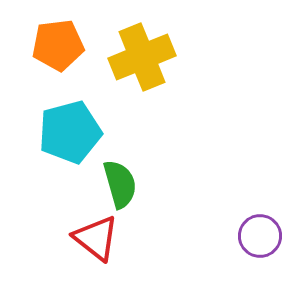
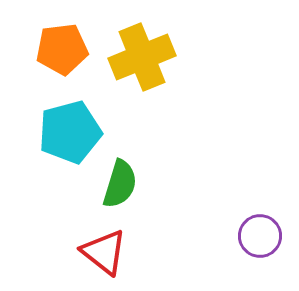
orange pentagon: moved 4 px right, 4 px down
green semicircle: rotated 33 degrees clockwise
red triangle: moved 8 px right, 14 px down
